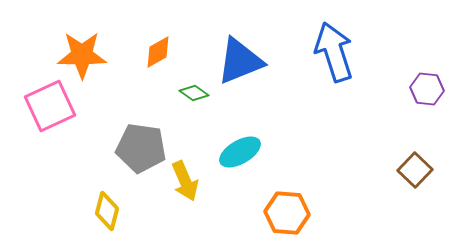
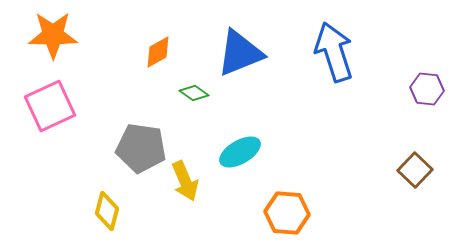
orange star: moved 29 px left, 20 px up
blue triangle: moved 8 px up
